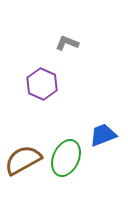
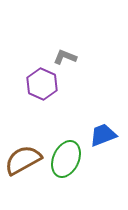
gray L-shape: moved 2 px left, 14 px down
green ellipse: moved 1 px down
